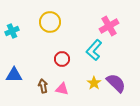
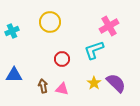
cyan L-shape: rotated 30 degrees clockwise
